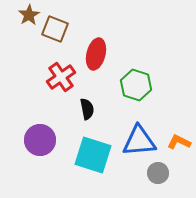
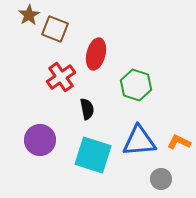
gray circle: moved 3 px right, 6 px down
